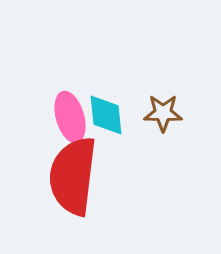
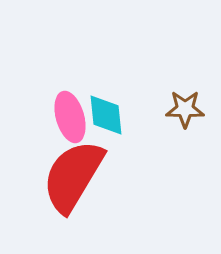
brown star: moved 22 px right, 4 px up
red semicircle: rotated 24 degrees clockwise
